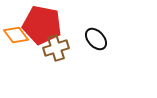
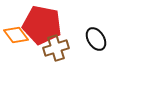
black ellipse: rotated 10 degrees clockwise
